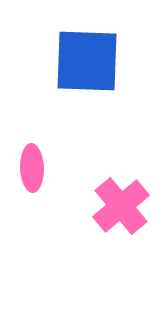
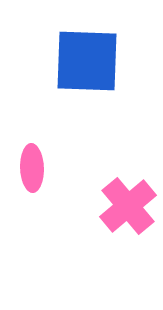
pink cross: moved 7 px right
